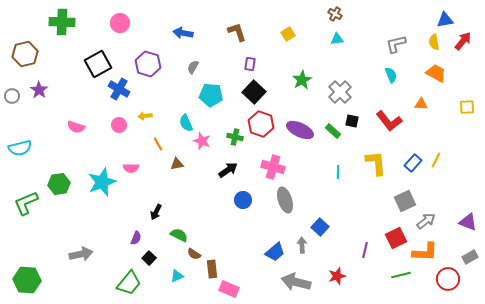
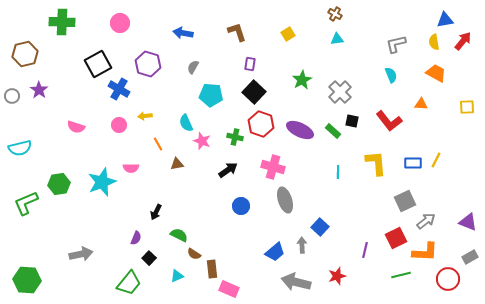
blue rectangle at (413, 163): rotated 48 degrees clockwise
blue circle at (243, 200): moved 2 px left, 6 px down
